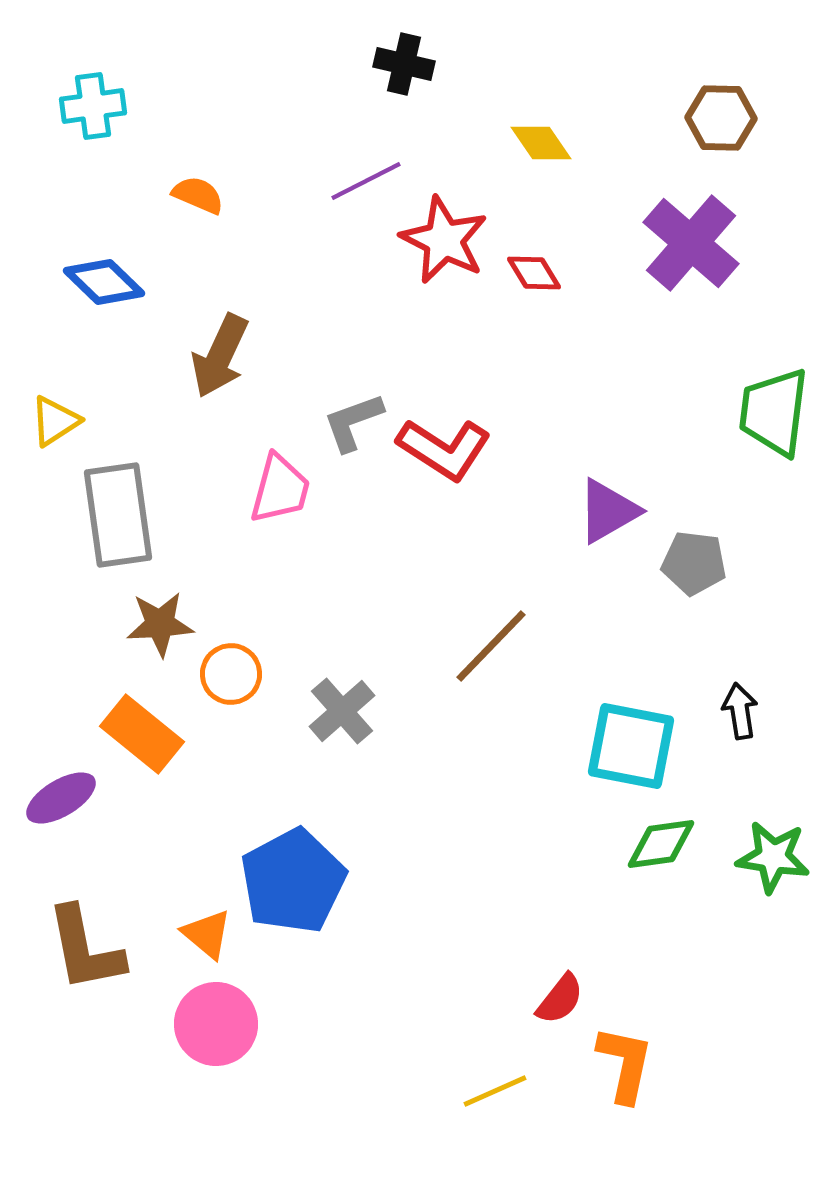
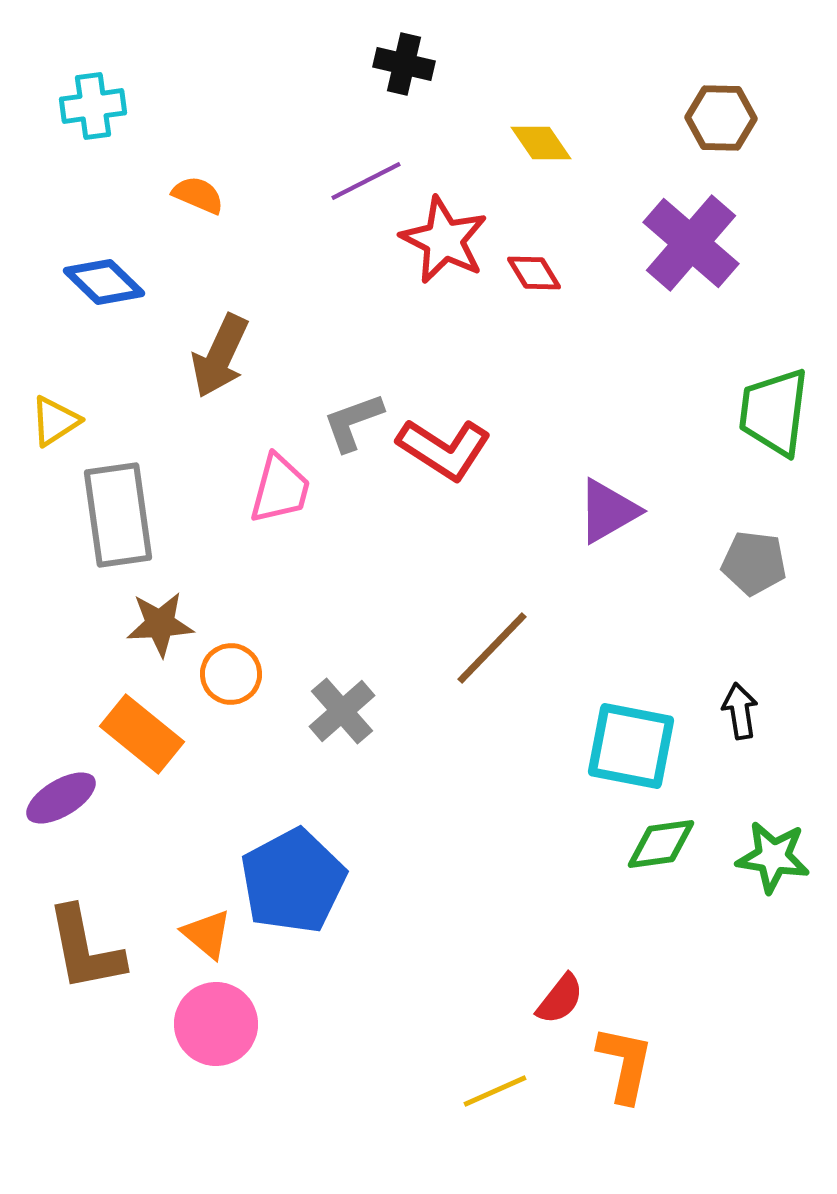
gray pentagon: moved 60 px right
brown line: moved 1 px right, 2 px down
